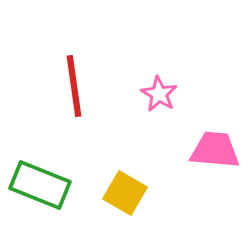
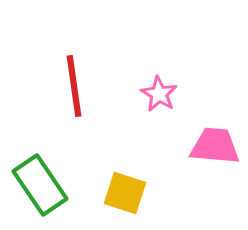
pink trapezoid: moved 4 px up
green rectangle: rotated 34 degrees clockwise
yellow square: rotated 12 degrees counterclockwise
